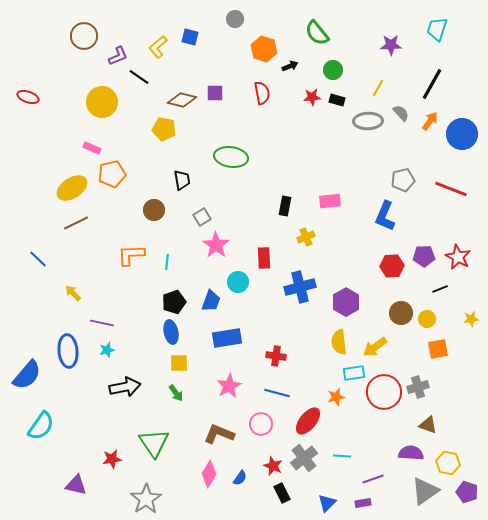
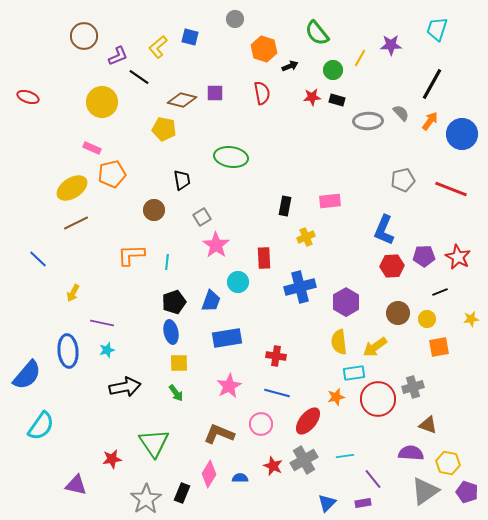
yellow line at (378, 88): moved 18 px left, 30 px up
blue L-shape at (385, 216): moved 1 px left, 14 px down
black line at (440, 289): moved 3 px down
yellow arrow at (73, 293): rotated 108 degrees counterclockwise
brown circle at (401, 313): moved 3 px left
orange square at (438, 349): moved 1 px right, 2 px up
gray cross at (418, 387): moved 5 px left
red circle at (384, 392): moved 6 px left, 7 px down
cyan line at (342, 456): moved 3 px right; rotated 12 degrees counterclockwise
gray cross at (304, 458): moved 2 px down; rotated 8 degrees clockwise
blue semicircle at (240, 478): rotated 126 degrees counterclockwise
purple line at (373, 479): rotated 70 degrees clockwise
black rectangle at (282, 493): moved 100 px left; rotated 48 degrees clockwise
